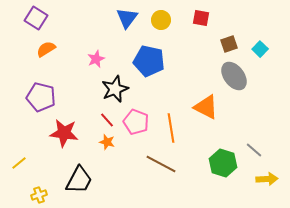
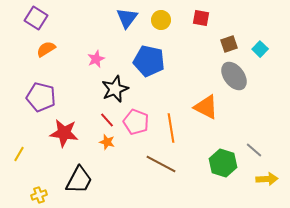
yellow line: moved 9 px up; rotated 21 degrees counterclockwise
